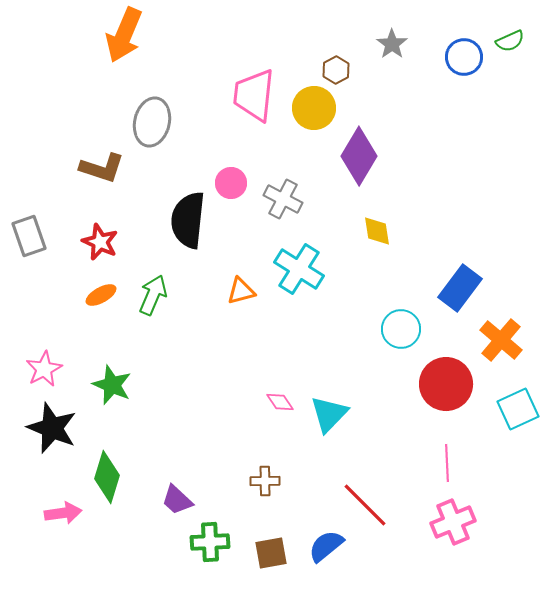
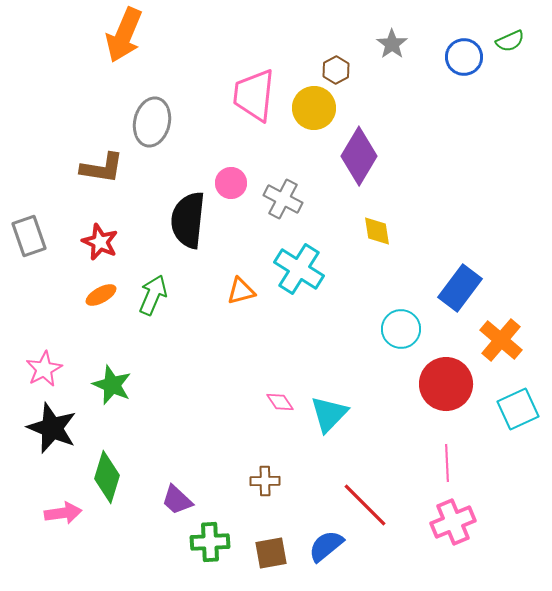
brown L-shape: rotated 9 degrees counterclockwise
